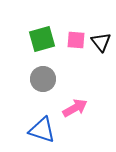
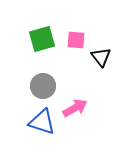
black triangle: moved 15 px down
gray circle: moved 7 px down
blue triangle: moved 8 px up
